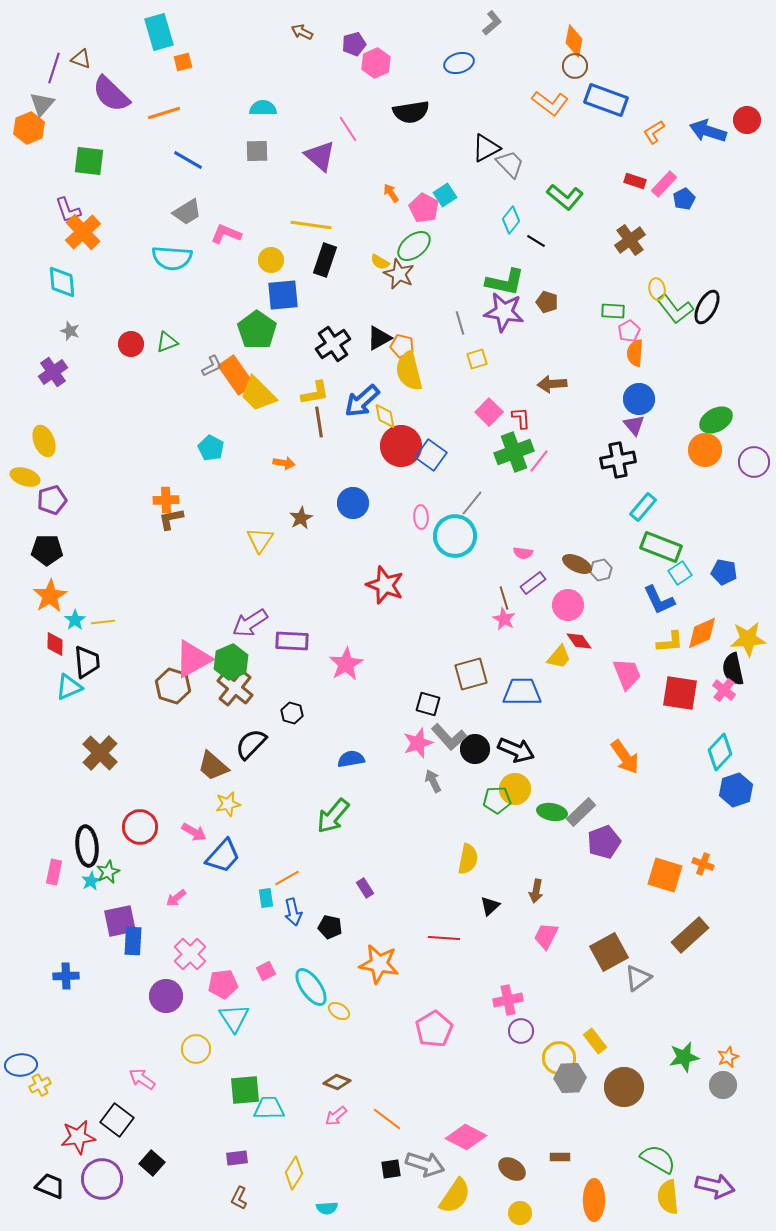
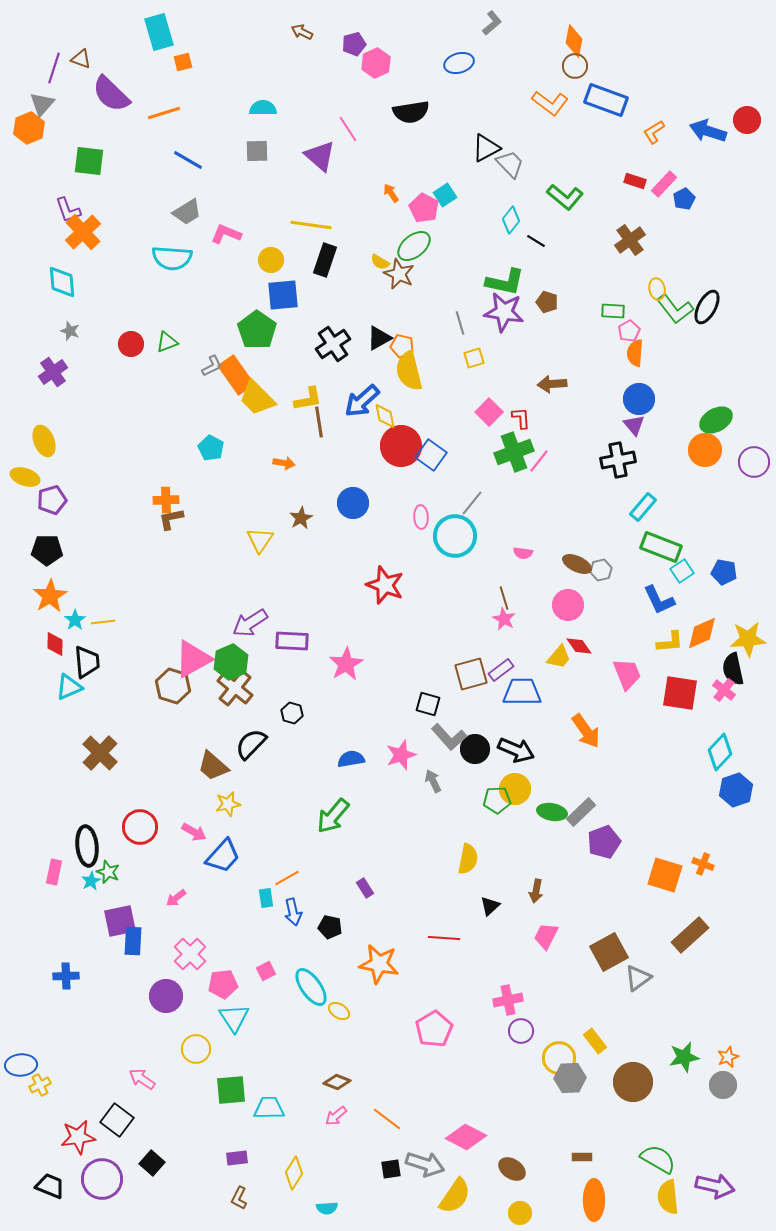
yellow square at (477, 359): moved 3 px left, 1 px up
yellow L-shape at (315, 393): moved 7 px left, 6 px down
yellow trapezoid at (258, 394): moved 1 px left, 4 px down
cyan square at (680, 573): moved 2 px right, 2 px up
purple rectangle at (533, 583): moved 32 px left, 87 px down
red diamond at (579, 641): moved 5 px down
pink star at (418, 743): moved 17 px left, 12 px down
orange arrow at (625, 757): moved 39 px left, 26 px up
green star at (108, 872): rotated 25 degrees counterclockwise
brown circle at (624, 1087): moved 9 px right, 5 px up
green square at (245, 1090): moved 14 px left
brown rectangle at (560, 1157): moved 22 px right
